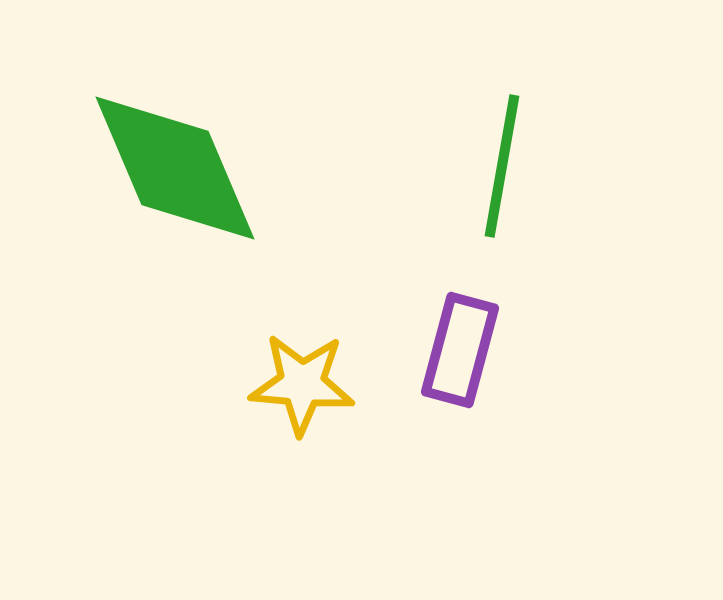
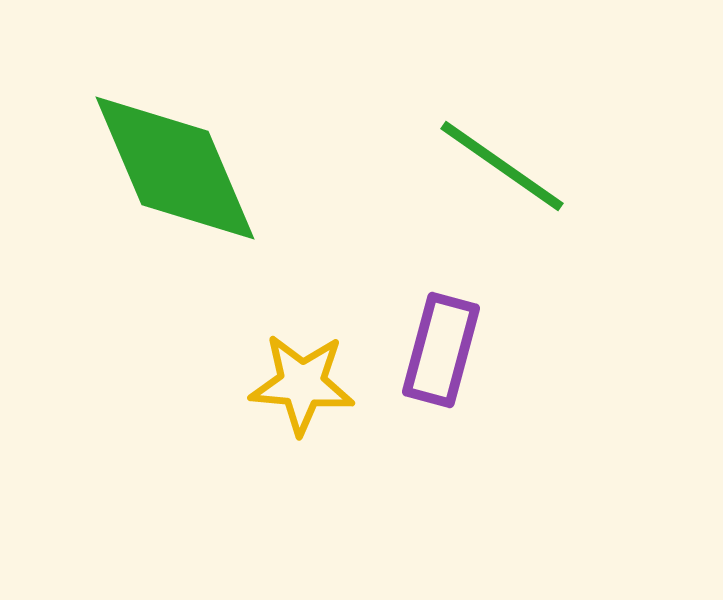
green line: rotated 65 degrees counterclockwise
purple rectangle: moved 19 px left
